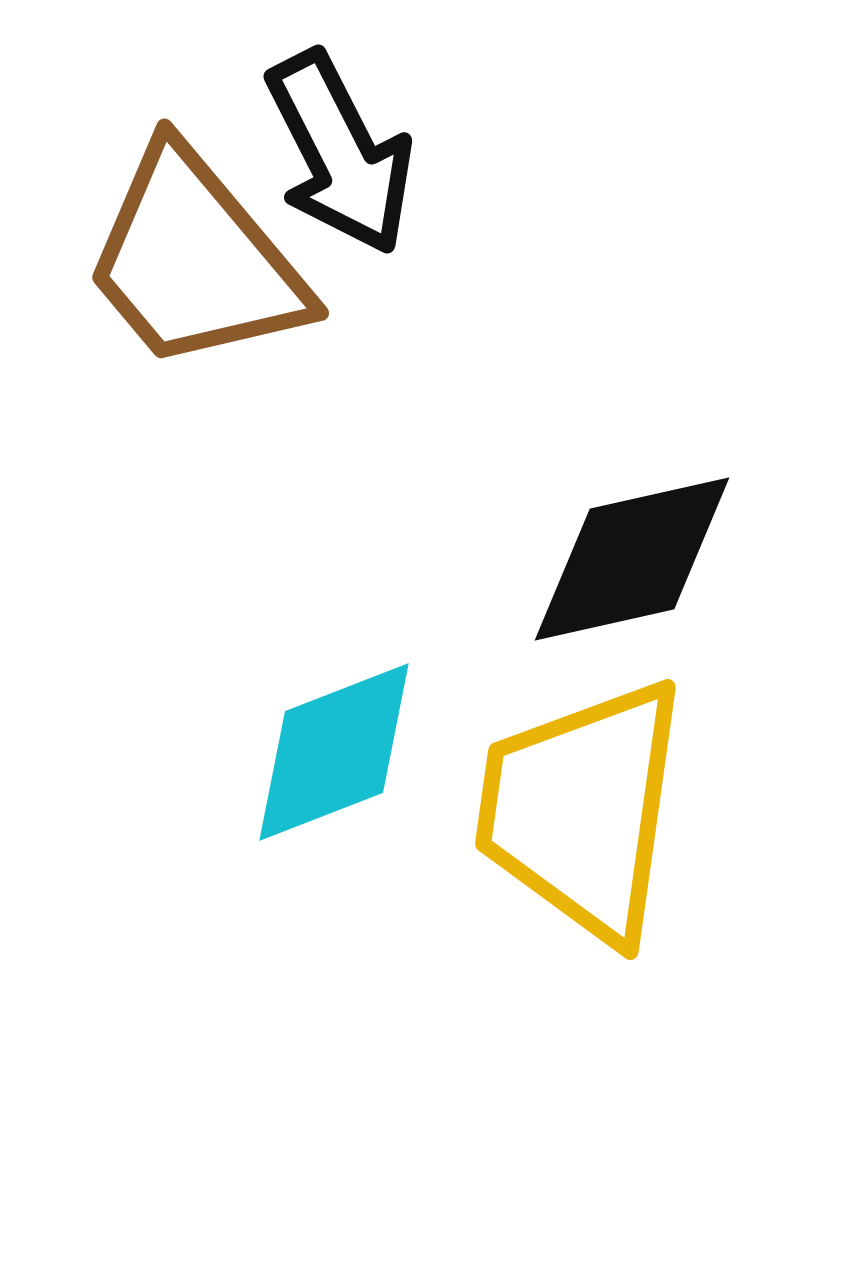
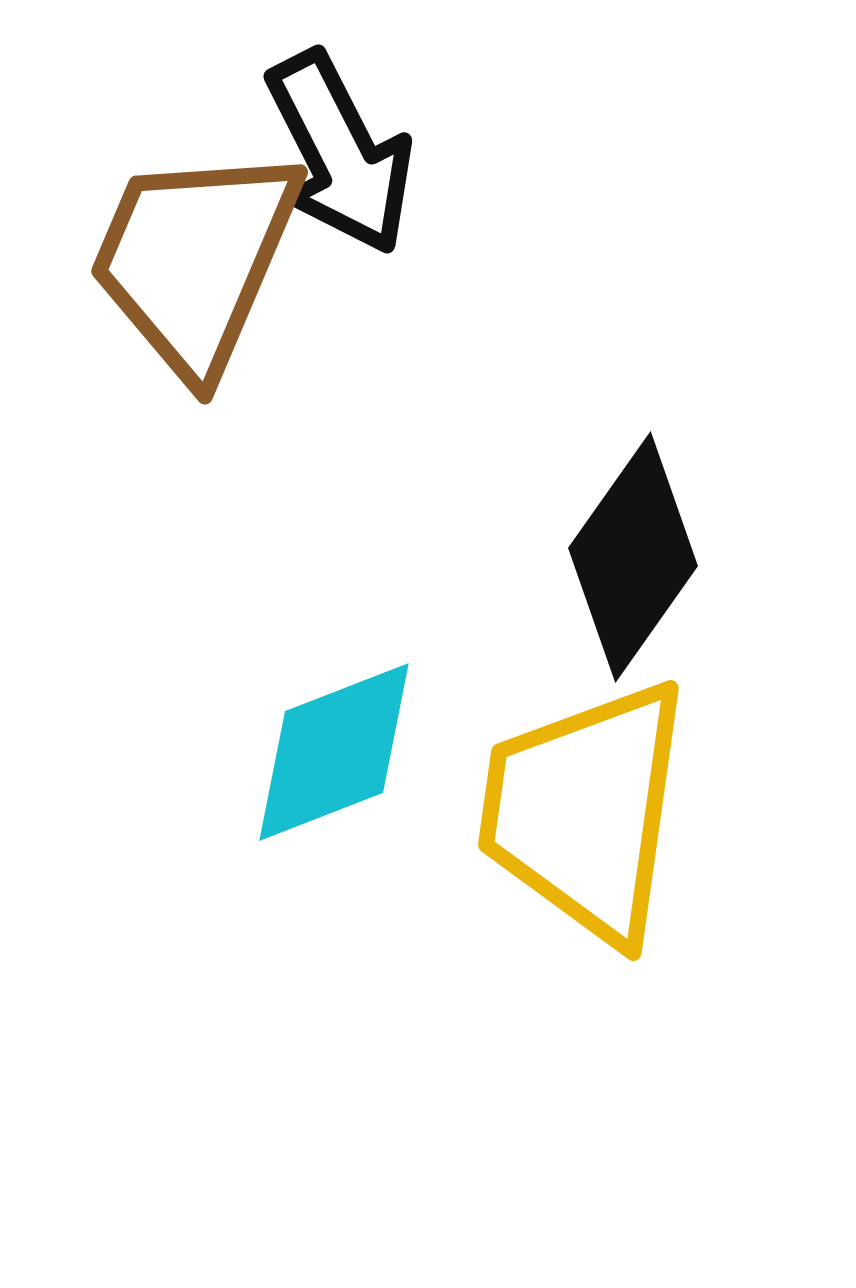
brown trapezoid: rotated 63 degrees clockwise
black diamond: moved 1 px right, 2 px up; rotated 42 degrees counterclockwise
yellow trapezoid: moved 3 px right, 1 px down
